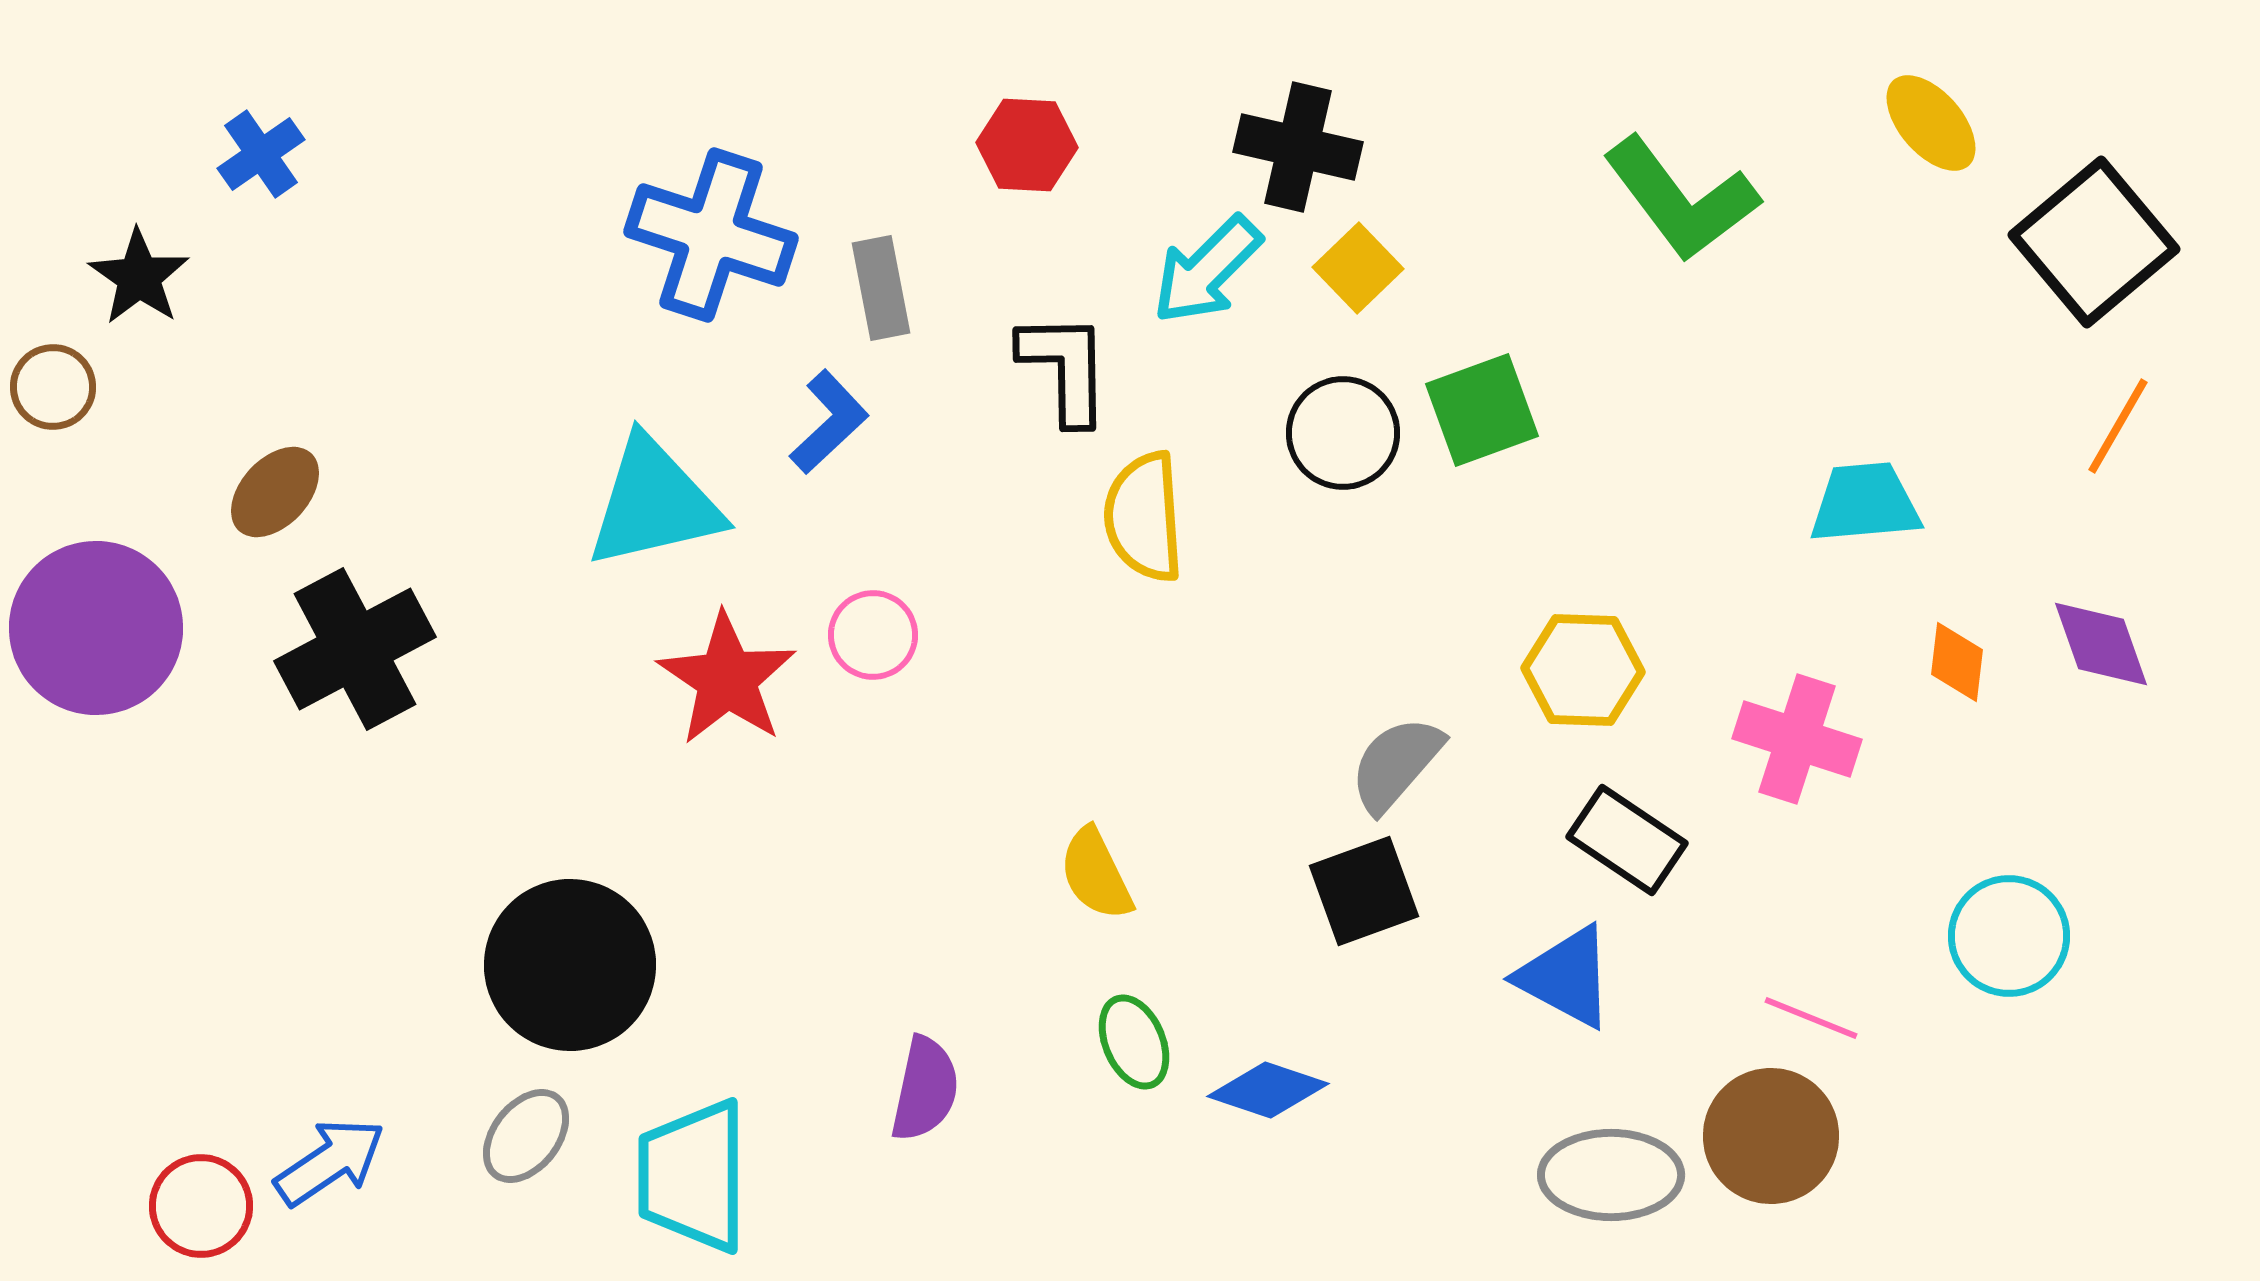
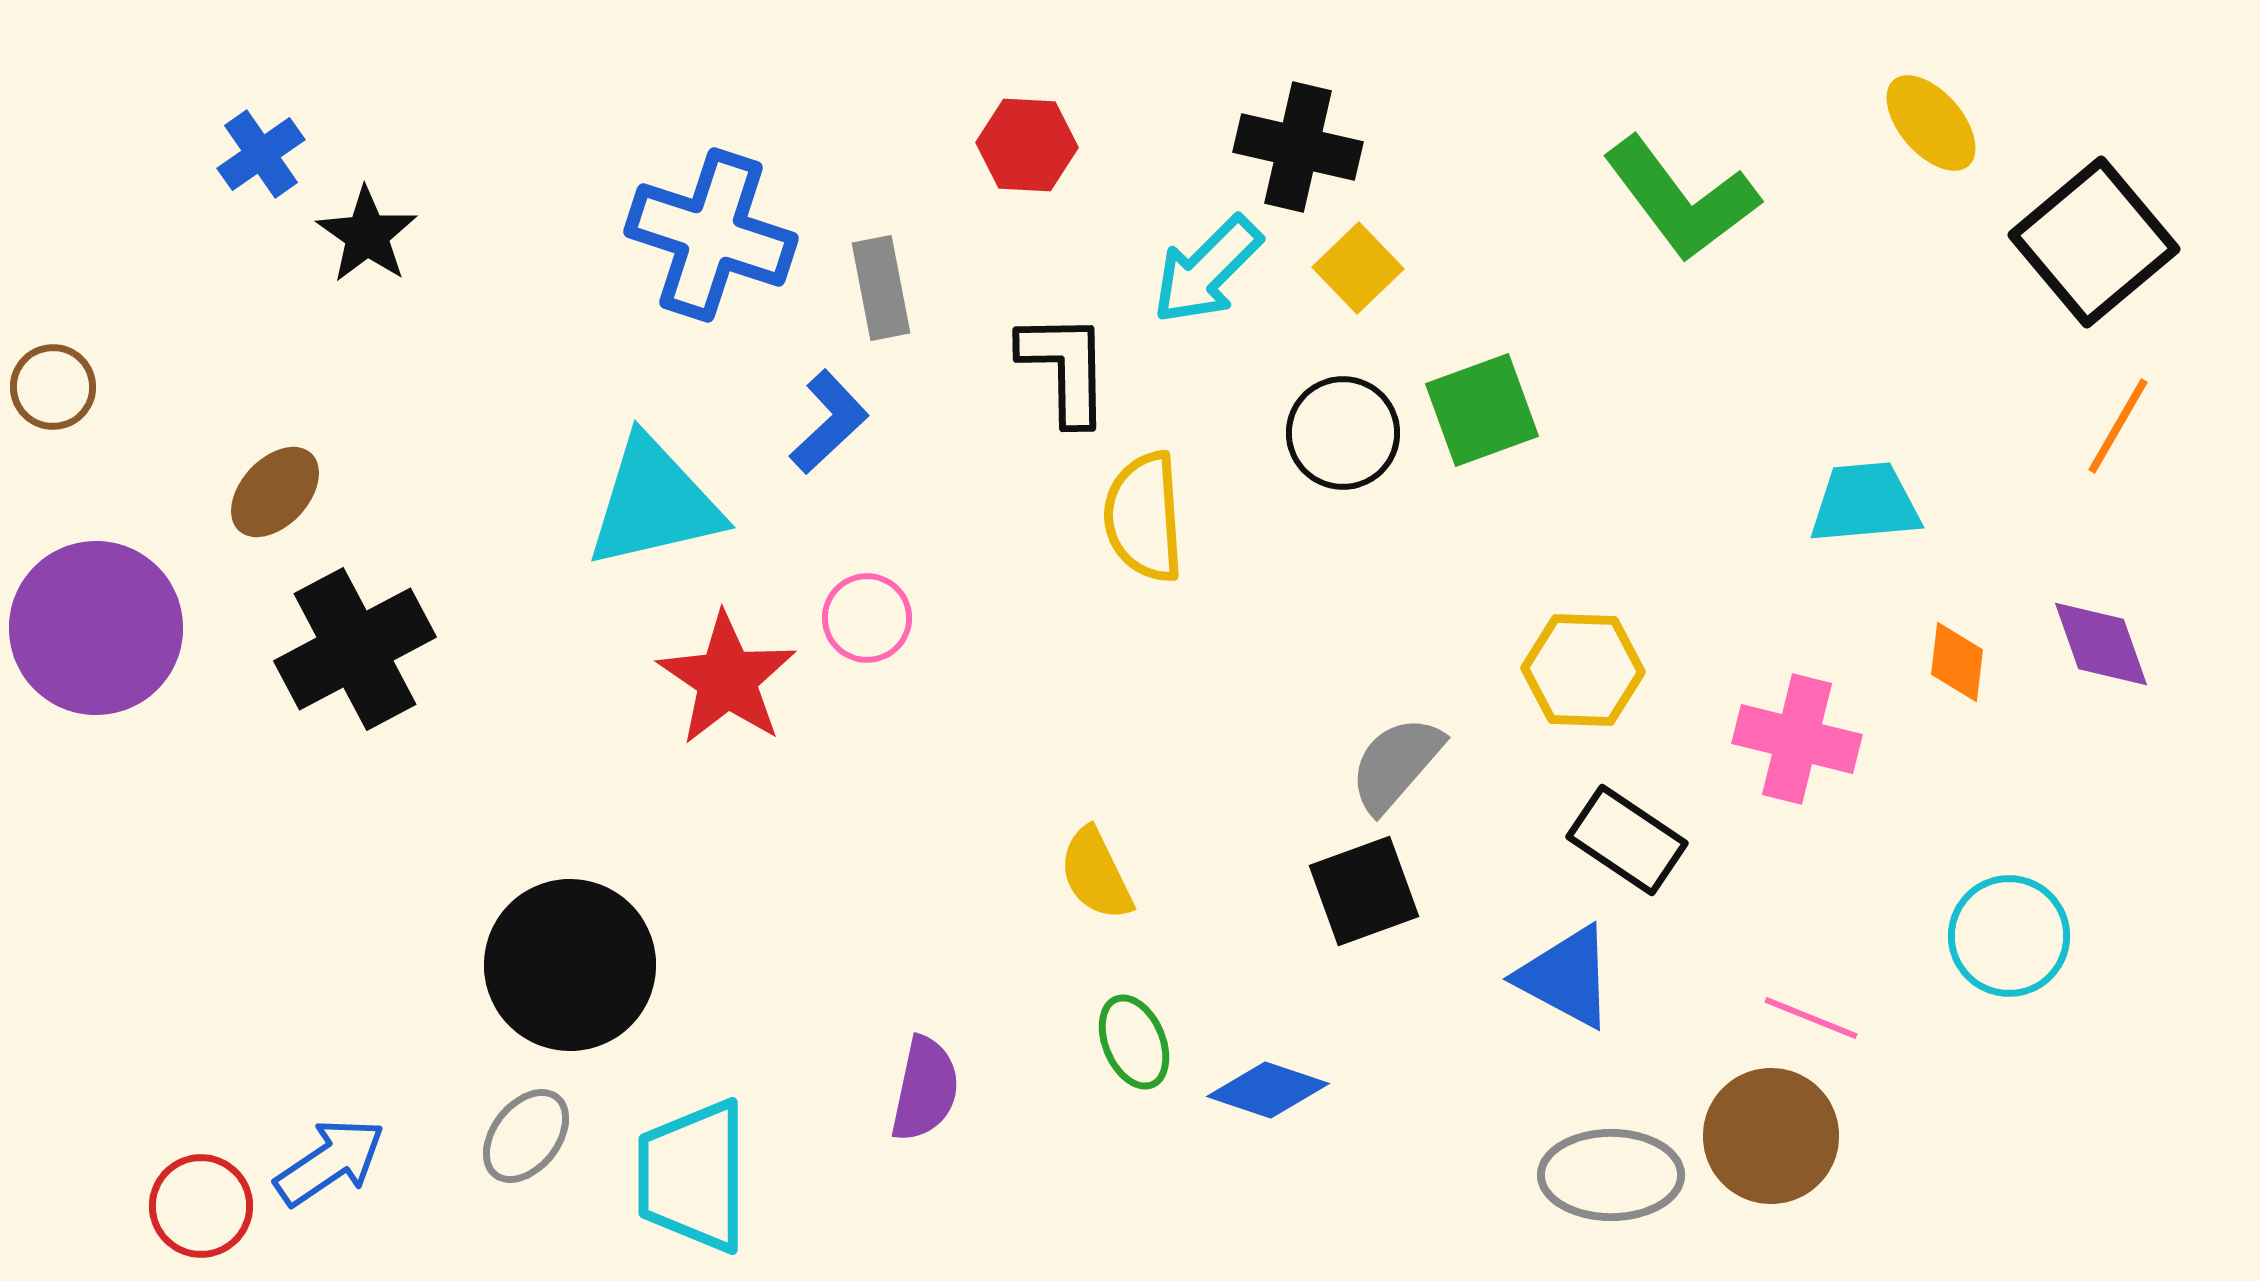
black star at (139, 277): moved 228 px right, 42 px up
pink circle at (873, 635): moved 6 px left, 17 px up
pink cross at (1797, 739): rotated 4 degrees counterclockwise
